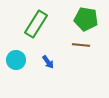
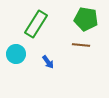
cyan circle: moved 6 px up
